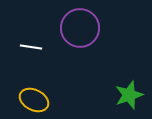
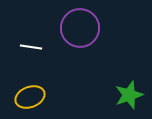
yellow ellipse: moved 4 px left, 3 px up; rotated 48 degrees counterclockwise
